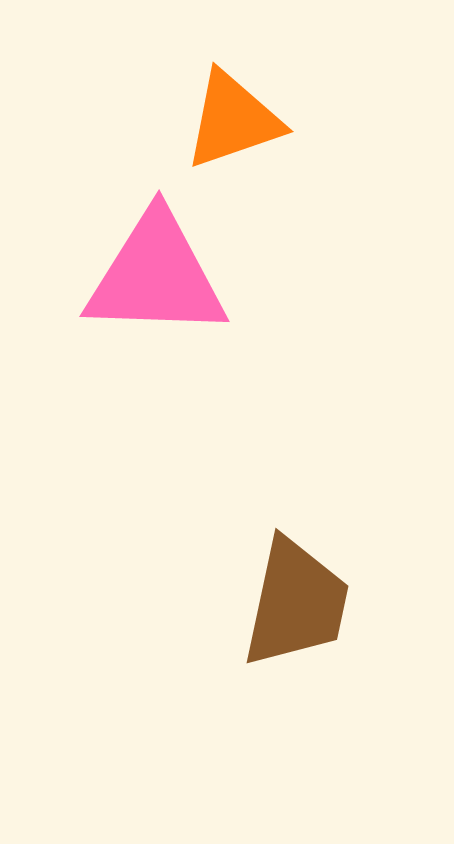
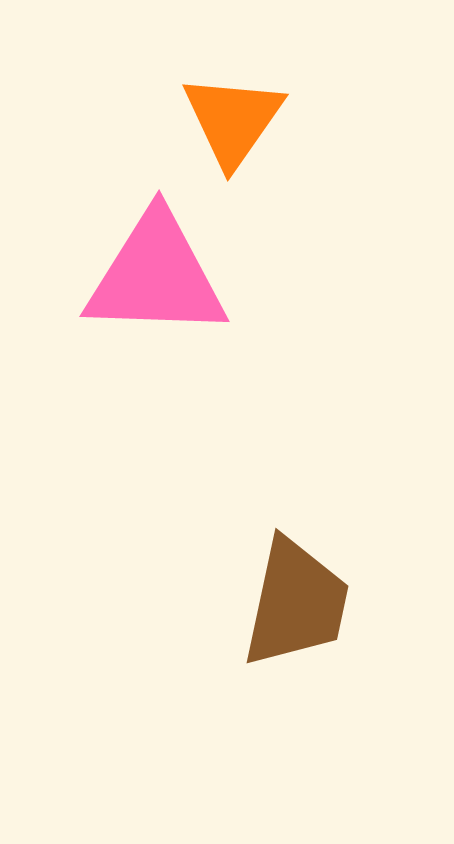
orange triangle: rotated 36 degrees counterclockwise
